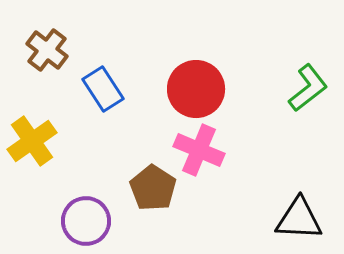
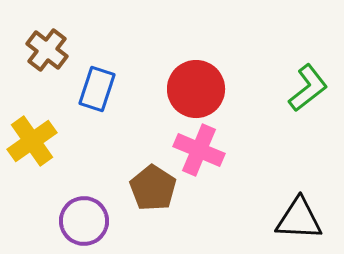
blue rectangle: moved 6 px left; rotated 51 degrees clockwise
purple circle: moved 2 px left
